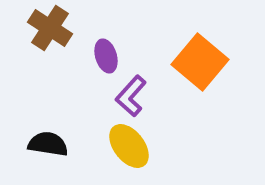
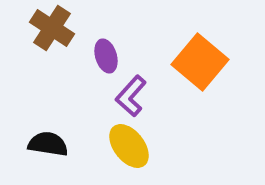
brown cross: moved 2 px right
